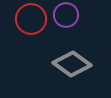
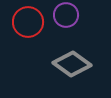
red circle: moved 3 px left, 3 px down
